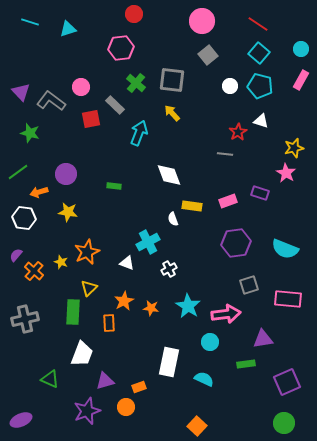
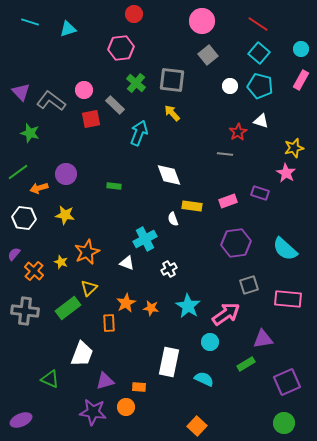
pink circle at (81, 87): moved 3 px right, 3 px down
orange arrow at (39, 192): moved 4 px up
yellow star at (68, 212): moved 3 px left, 3 px down
cyan cross at (148, 242): moved 3 px left, 3 px up
cyan semicircle at (285, 249): rotated 20 degrees clockwise
purple semicircle at (16, 255): moved 2 px left, 1 px up
orange star at (124, 301): moved 2 px right, 2 px down
green rectangle at (73, 312): moved 5 px left, 4 px up; rotated 50 degrees clockwise
pink arrow at (226, 314): rotated 28 degrees counterclockwise
gray cross at (25, 319): moved 8 px up; rotated 20 degrees clockwise
green rectangle at (246, 364): rotated 24 degrees counterclockwise
orange rectangle at (139, 387): rotated 24 degrees clockwise
purple star at (87, 411): moved 6 px right, 1 px down; rotated 28 degrees clockwise
